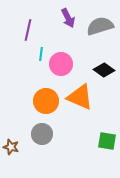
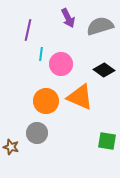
gray circle: moved 5 px left, 1 px up
